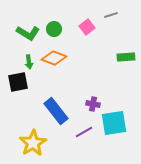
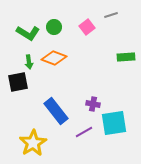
green circle: moved 2 px up
